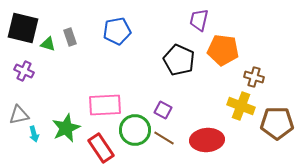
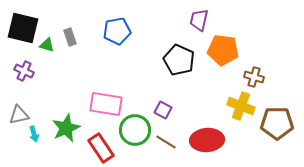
green triangle: moved 1 px left, 1 px down
pink rectangle: moved 1 px right, 1 px up; rotated 12 degrees clockwise
brown line: moved 2 px right, 4 px down
